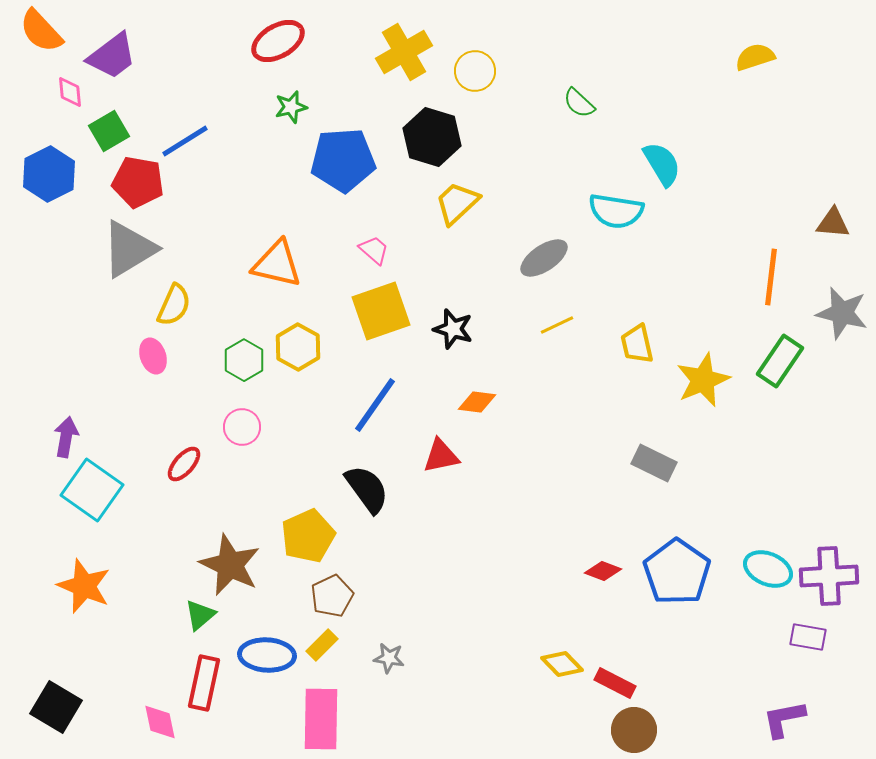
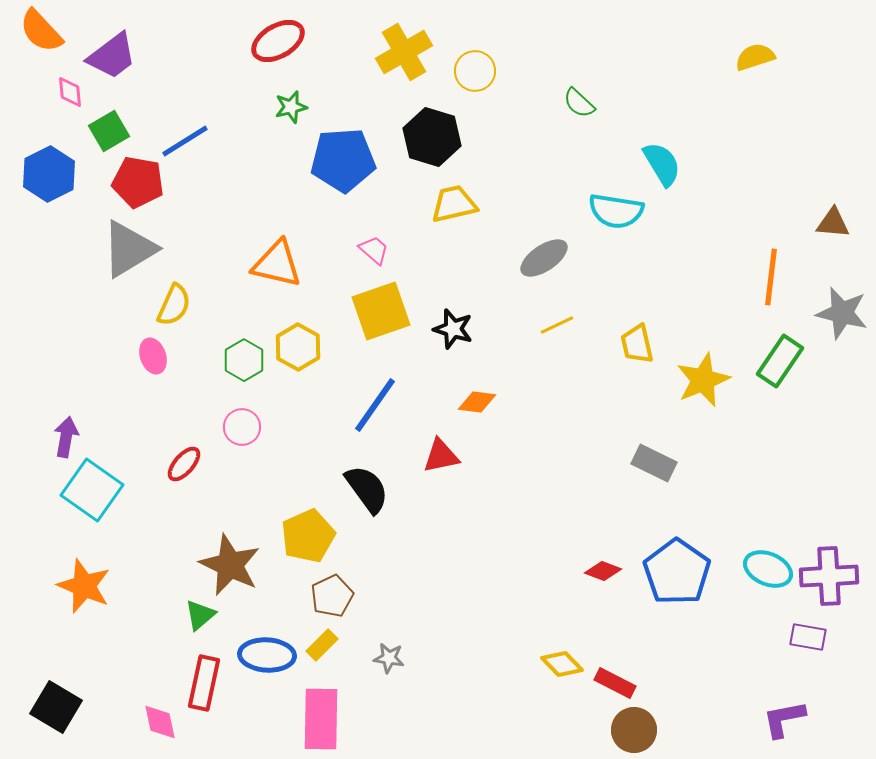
yellow trapezoid at (457, 203): moved 3 px left, 1 px down; rotated 30 degrees clockwise
